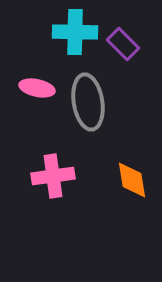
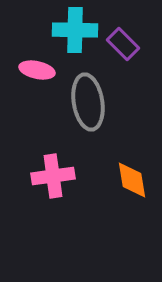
cyan cross: moved 2 px up
pink ellipse: moved 18 px up
